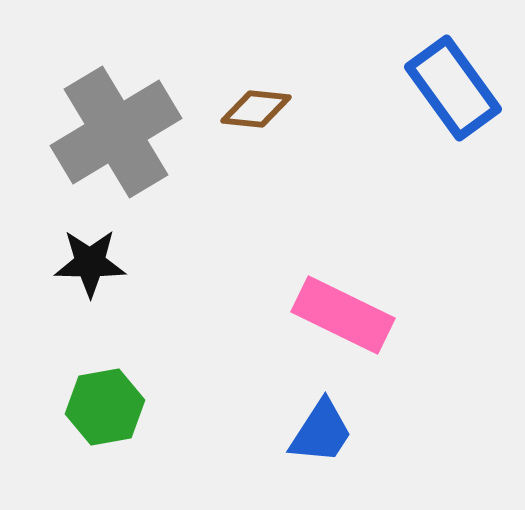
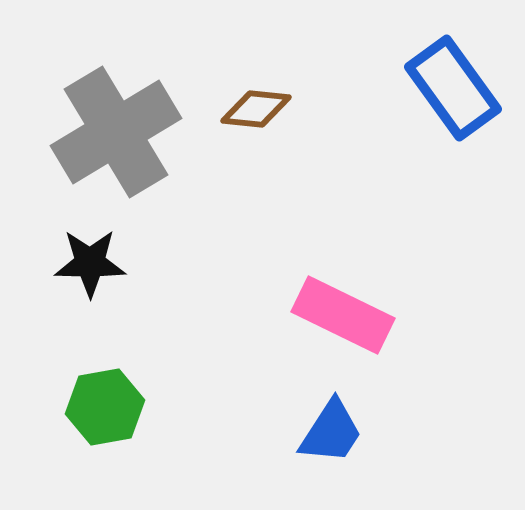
blue trapezoid: moved 10 px right
